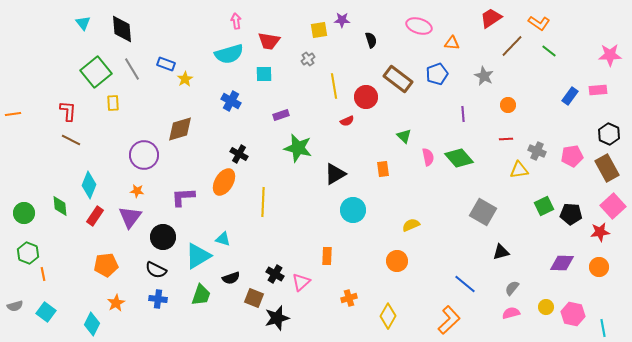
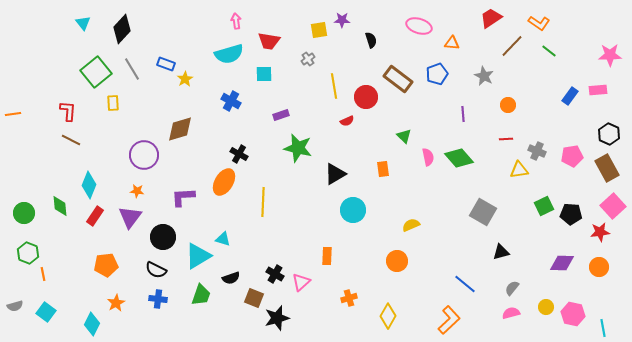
black diamond at (122, 29): rotated 48 degrees clockwise
